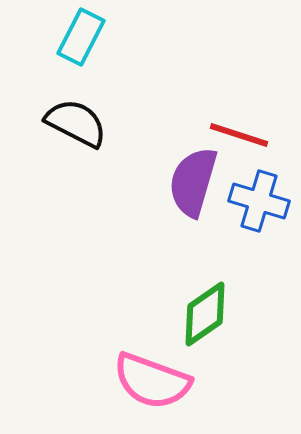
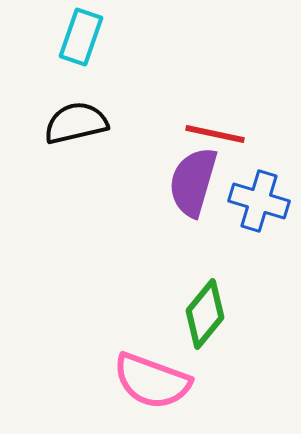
cyan rectangle: rotated 8 degrees counterclockwise
black semicircle: rotated 40 degrees counterclockwise
red line: moved 24 px left, 1 px up; rotated 6 degrees counterclockwise
green diamond: rotated 16 degrees counterclockwise
